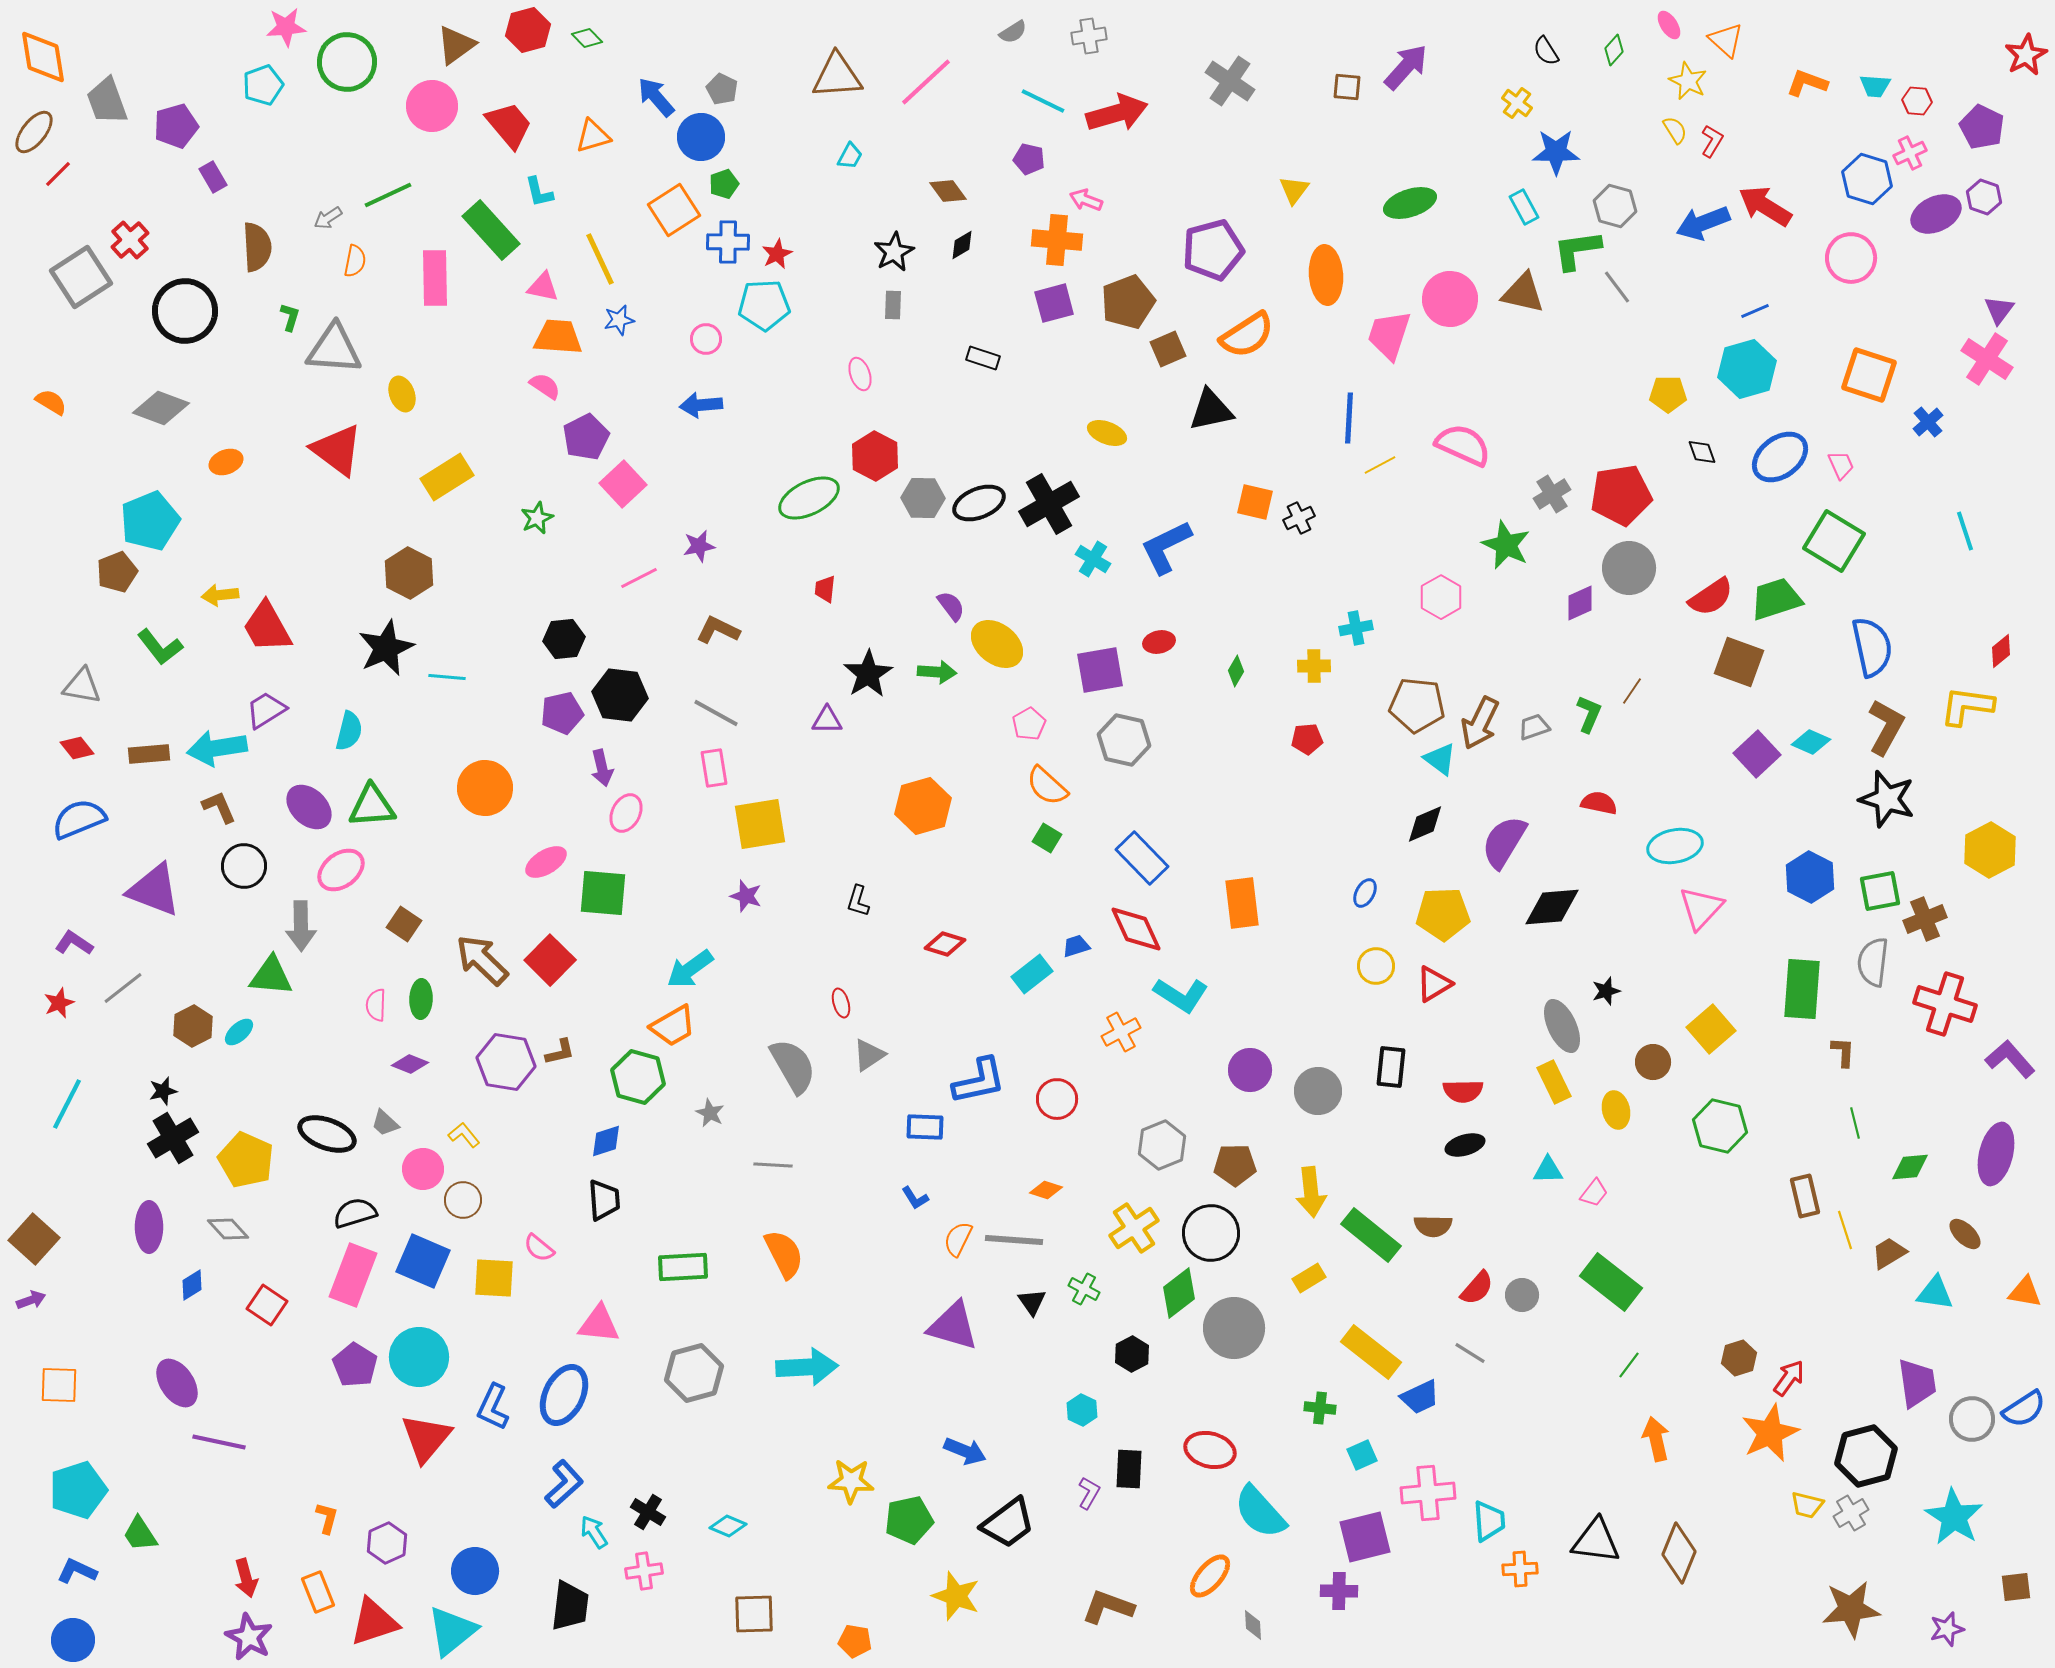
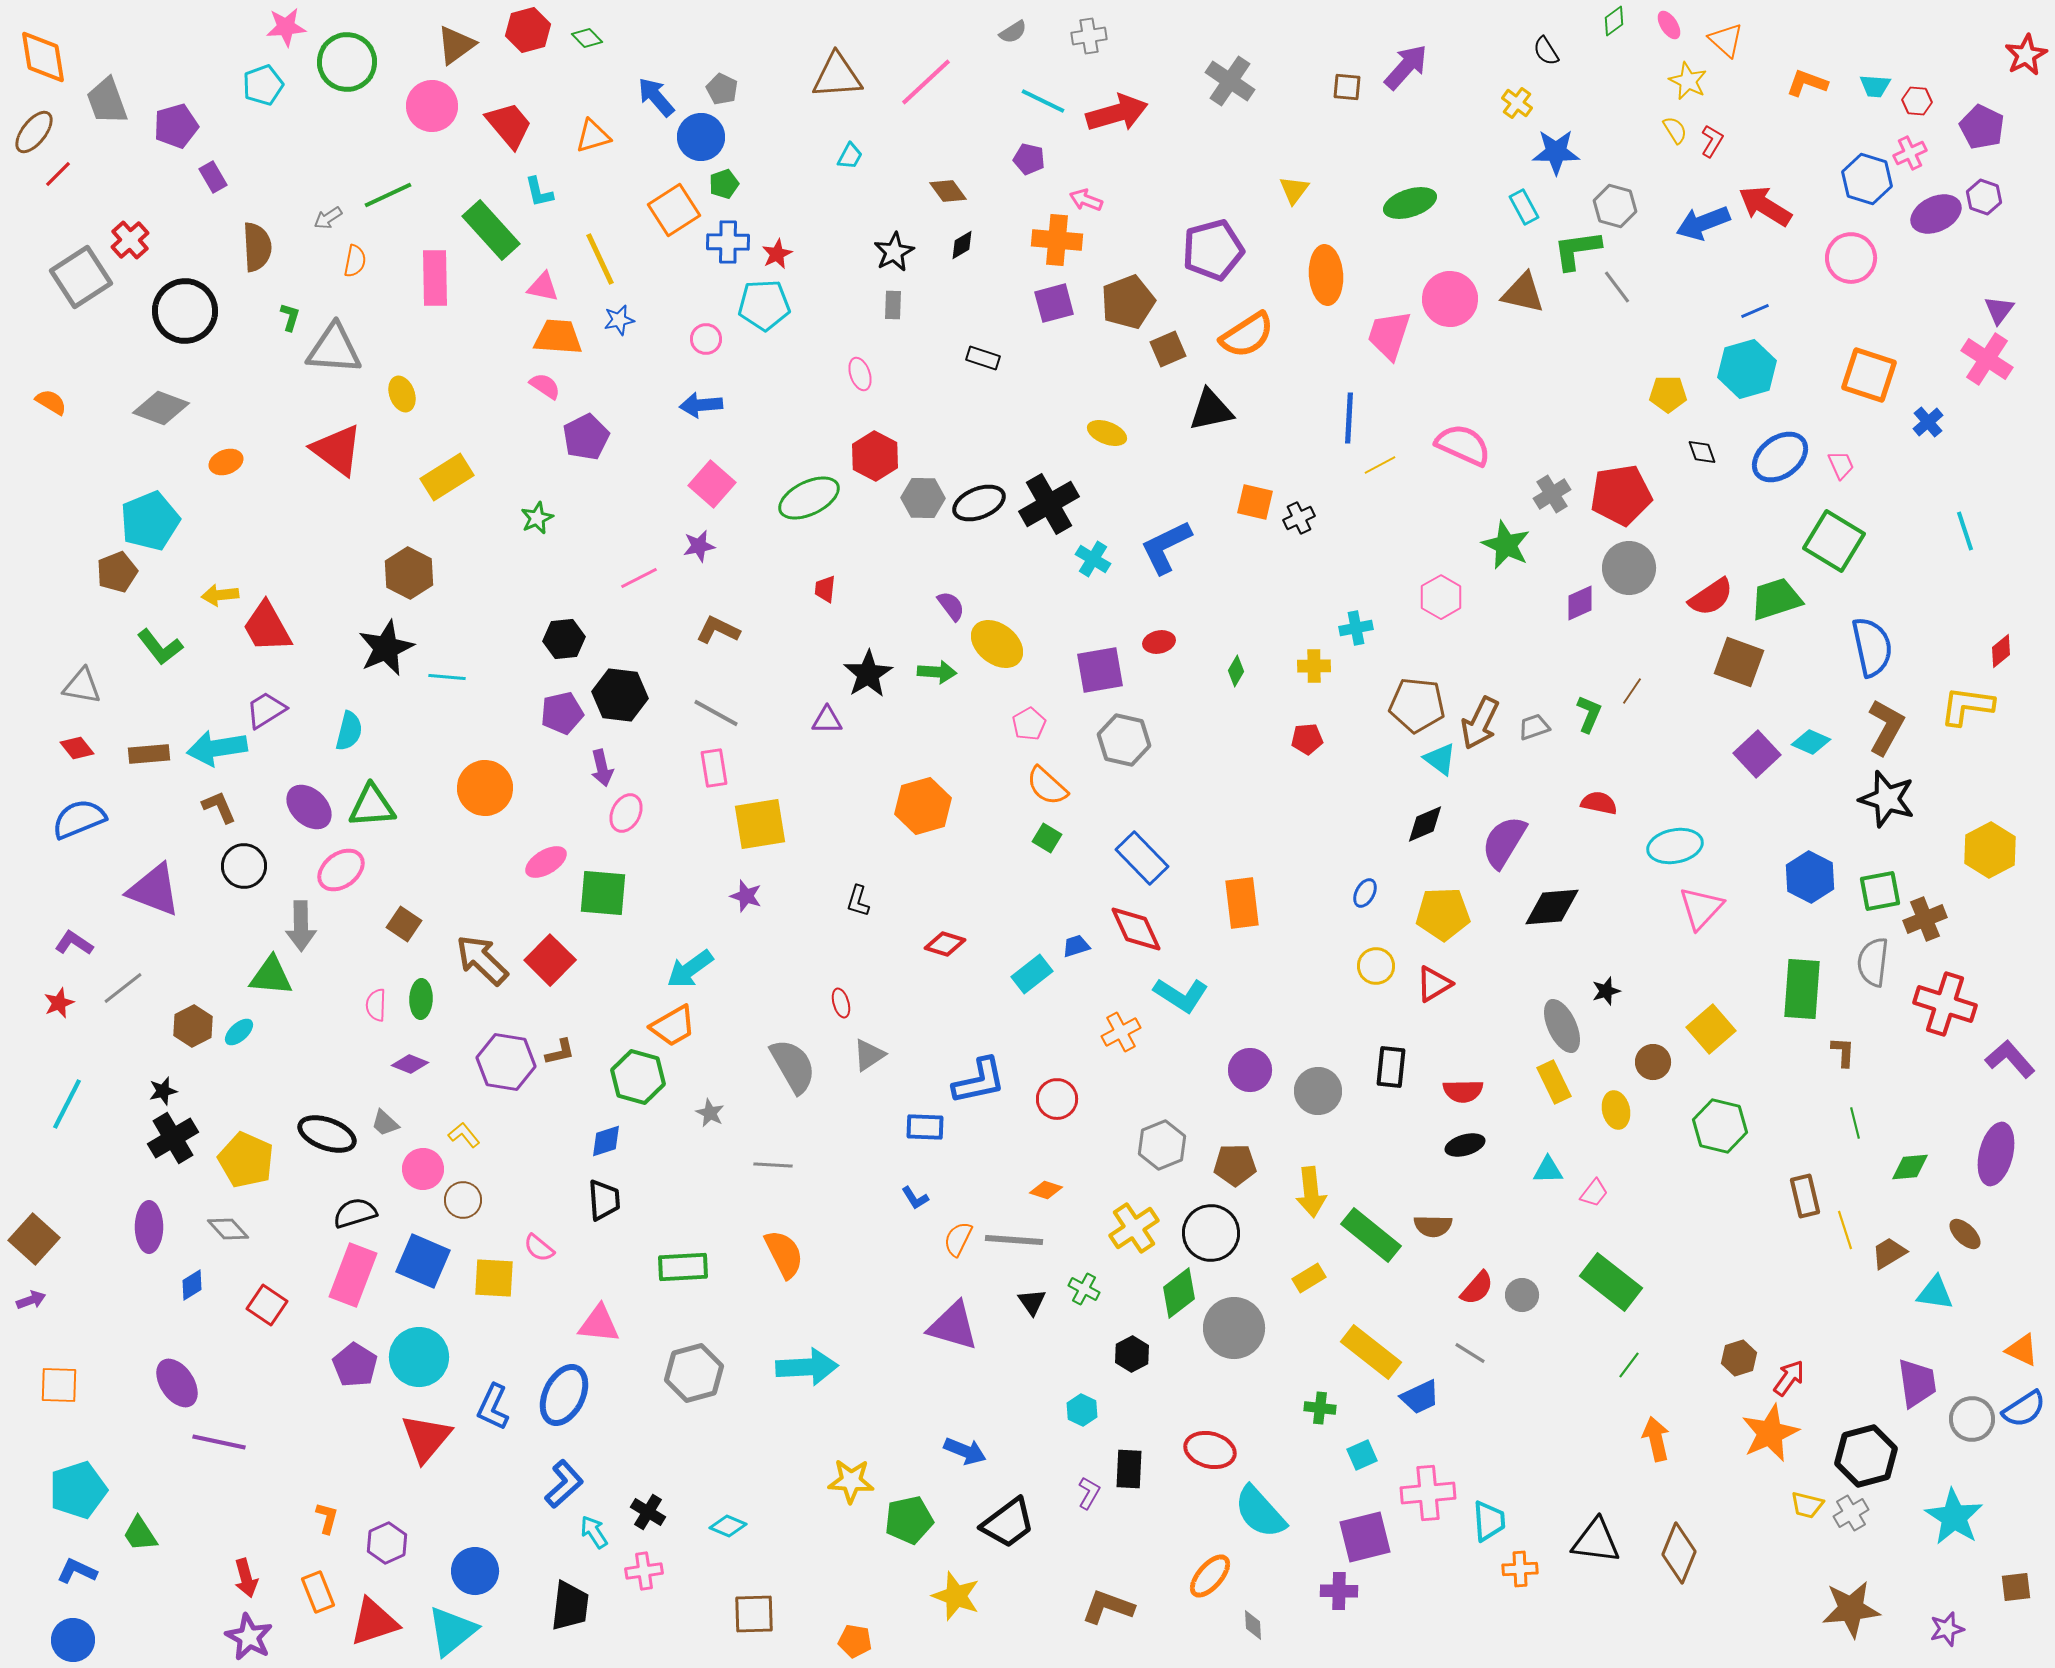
green diamond at (1614, 50): moved 29 px up; rotated 12 degrees clockwise
pink square at (623, 484): moved 89 px right; rotated 6 degrees counterclockwise
orange triangle at (2025, 1292): moved 3 px left, 58 px down; rotated 15 degrees clockwise
